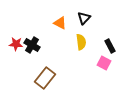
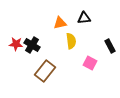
black triangle: rotated 40 degrees clockwise
orange triangle: rotated 40 degrees counterclockwise
yellow semicircle: moved 10 px left, 1 px up
pink square: moved 14 px left
brown rectangle: moved 7 px up
